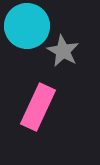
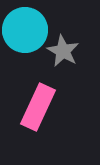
cyan circle: moved 2 px left, 4 px down
